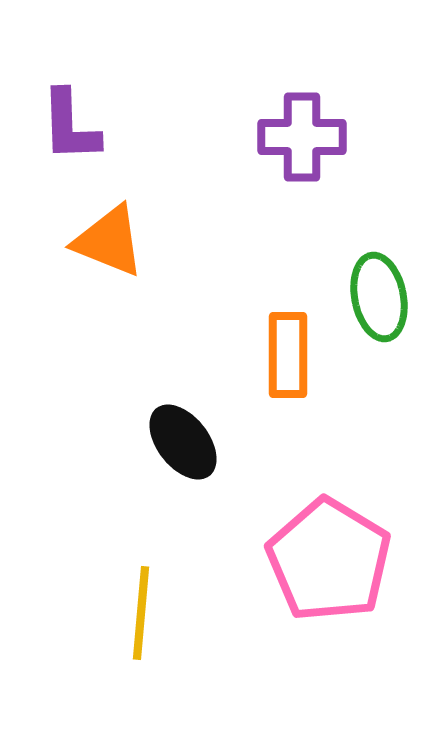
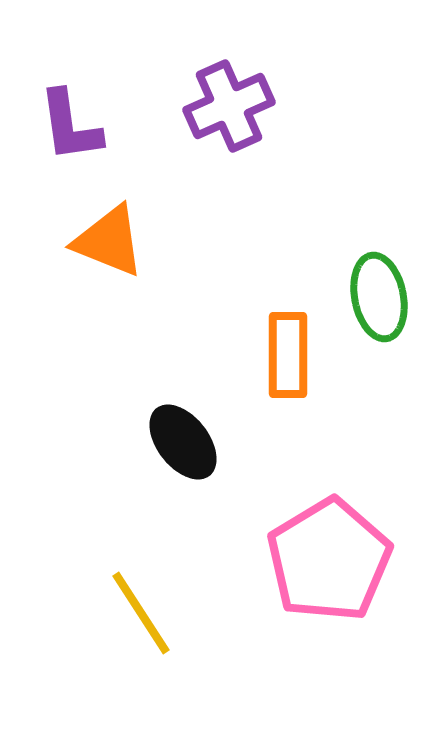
purple L-shape: rotated 6 degrees counterclockwise
purple cross: moved 73 px left, 31 px up; rotated 24 degrees counterclockwise
pink pentagon: rotated 10 degrees clockwise
yellow line: rotated 38 degrees counterclockwise
